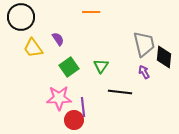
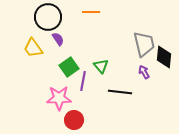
black circle: moved 27 px right
green triangle: rotated 14 degrees counterclockwise
purple line: moved 26 px up; rotated 18 degrees clockwise
